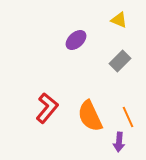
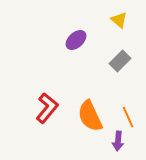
yellow triangle: rotated 18 degrees clockwise
purple arrow: moved 1 px left, 1 px up
